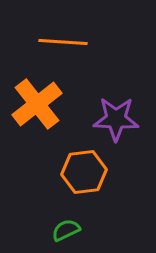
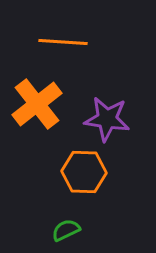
purple star: moved 9 px left; rotated 6 degrees clockwise
orange hexagon: rotated 9 degrees clockwise
